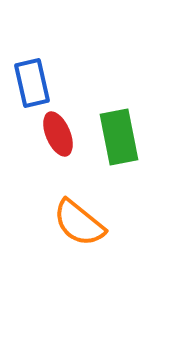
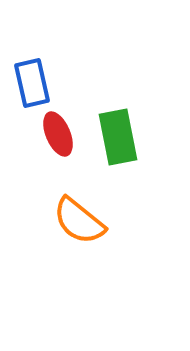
green rectangle: moved 1 px left
orange semicircle: moved 2 px up
